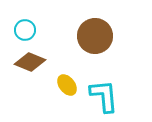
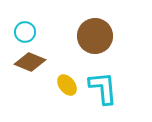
cyan circle: moved 2 px down
cyan L-shape: moved 1 px left, 8 px up
